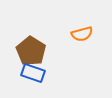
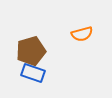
brown pentagon: rotated 24 degrees clockwise
